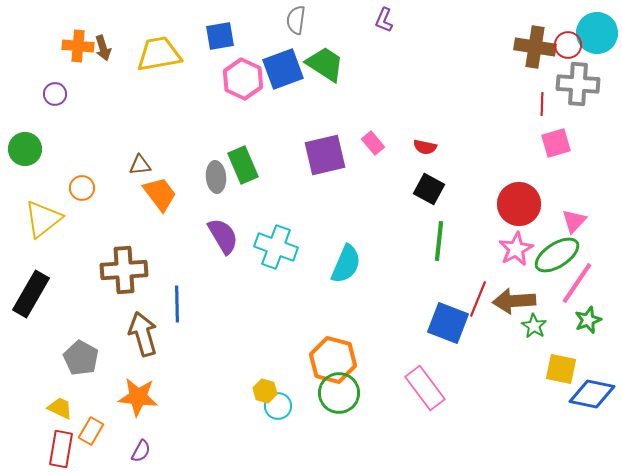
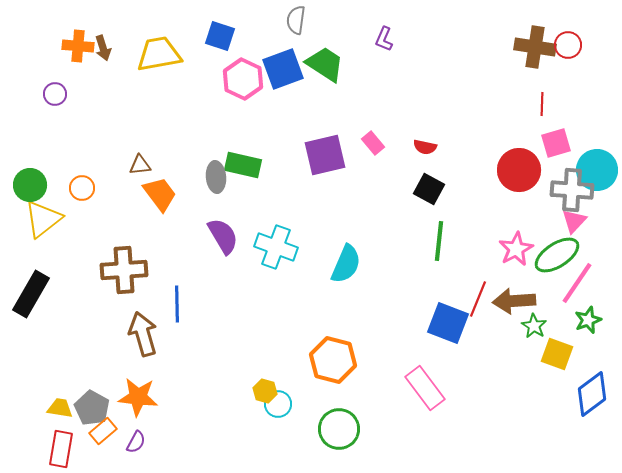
purple L-shape at (384, 20): moved 19 px down
cyan circle at (597, 33): moved 137 px down
blue square at (220, 36): rotated 28 degrees clockwise
gray cross at (578, 84): moved 6 px left, 106 px down
green circle at (25, 149): moved 5 px right, 36 px down
green rectangle at (243, 165): rotated 54 degrees counterclockwise
red circle at (519, 204): moved 34 px up
gray pentagon at (81, 358): moved 11 px right, 50 px down
yellow square at (561, 369): moved 4 px left, 15 px up; rotated 8 degrees clockwise
green circle at (339, 393): moved 36 px down
blue diamond at (592, 394): rotated 48 degrees counterclockwise
cyan circle at (278, 406): moved 2 px up
yellow trapezoid at (60, 408): rotated 16 degrees counterclockwise
orange rectangle at (91, 431): moved 12 px right; rotated 20 degrees clockwise
purple semicircle at (141, 451): moved 5 px left, 9 px up
